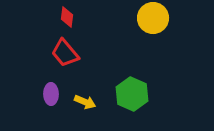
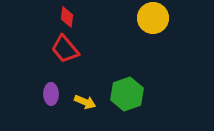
red trapezoid: moved 4 px up
green hexagon: moved 5 px left; rotated 16 degrees clockwise
